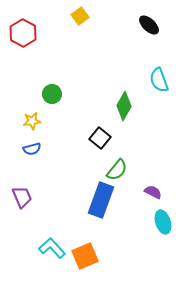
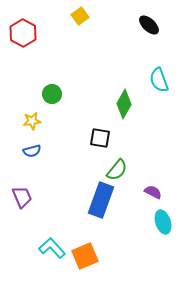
green diamond: moved 2 px up
black square: rotated 30 degrees counterclockwise
blue semicircle: moved 2 px down
